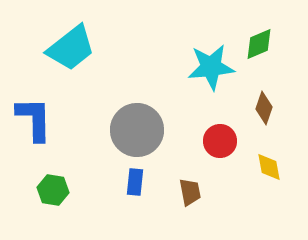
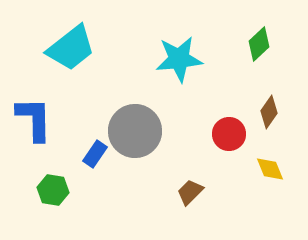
green diamond: rotated 20 degrees counterclockwise
cyan star: moved 32 px left, 8 px up
brown diamond: moved 5 px right, 4 px down; rotated 16 degrees clockwise
gray circle: moved 2 px left, 1 px down
red circle: moved 9 px right, 7 px up
yellow diamond: moved 1 px right, 2 px down; rotated 12 degrees counterclockwise
blue rectangle: moved 40 px left, 28 px up; rotated 28 degrees clockwise
brown trapezoid: rotated 124 degrees counterclockwise
